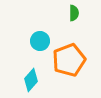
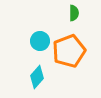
orange pentagon: moved 9 px up
cyan diamond: moved 6 px right, 3 px up
